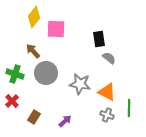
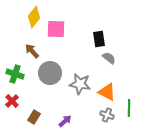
brown arrow: moved 1 px left
gray circle: moved 4 px right
